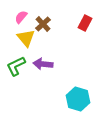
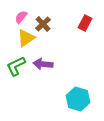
yellow triangle: rotated 36 degrees clockwise
